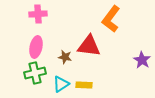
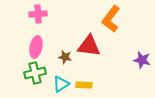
purple star: rotated 18 degrees counterclockwise
